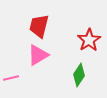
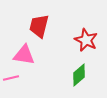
red star: moved 3 px left; rotated 15 degrees counterclockwise
pink triangle: moved 14 px left; rotated 40 degrees clockwise
green diamond: rotated 15 degrees clockwise
